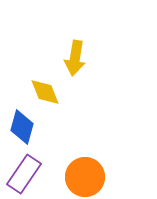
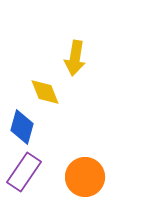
purple rectangle: moved 2 px up
